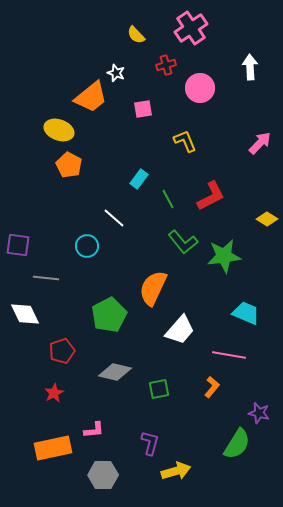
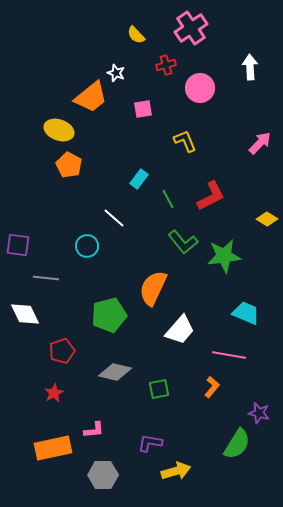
green pentagon: rotated 12 degrees clockwise
purple L-shape: rotated 95 degrees counterclockwise
